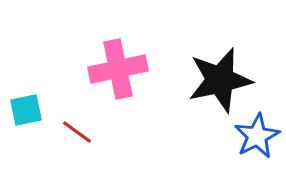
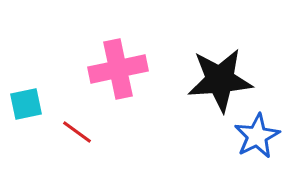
black star: rotated 8 degrees clockwise
cyan square: moved 6 px up
